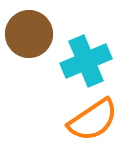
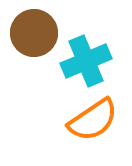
brown circle: moved 5 px right, 1 px up
